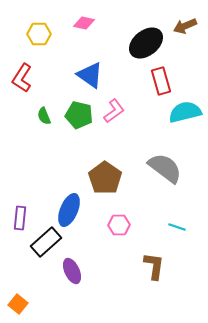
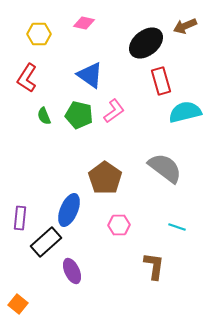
red L-shape: moved 5 px right
